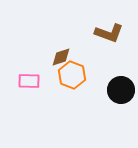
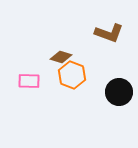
brown diamond: rotated 35 degrees clockwise
black circle: moved 2 px left, 2 px down
